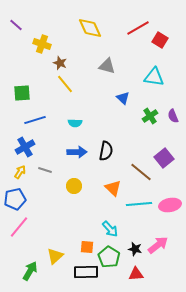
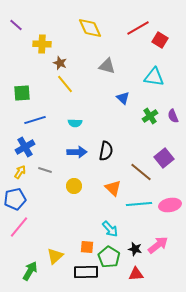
yellow cross: rotated 18 degrees counterclockwise
